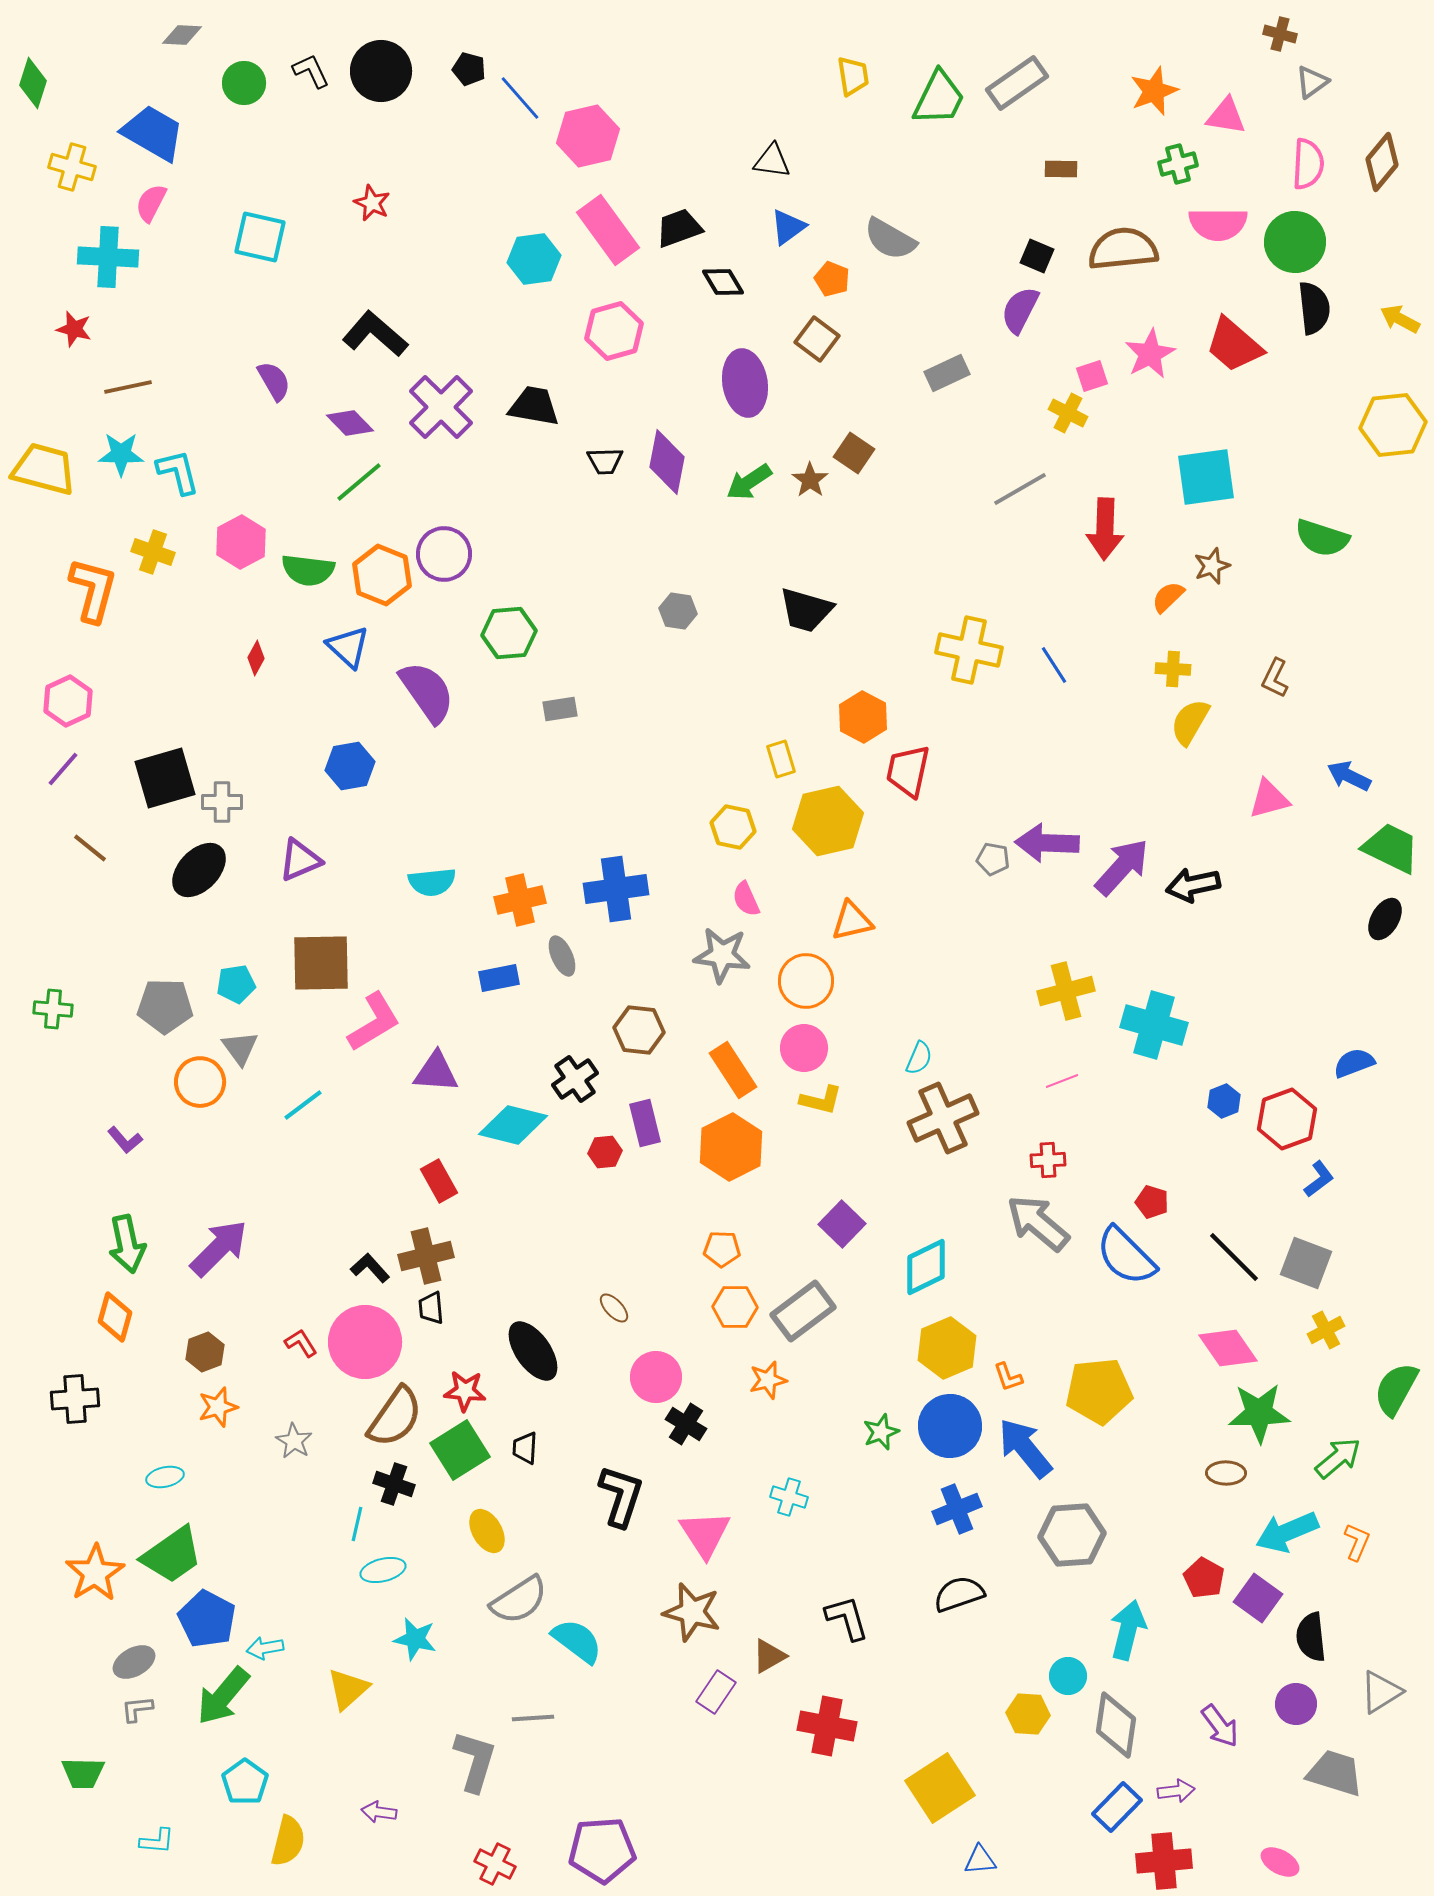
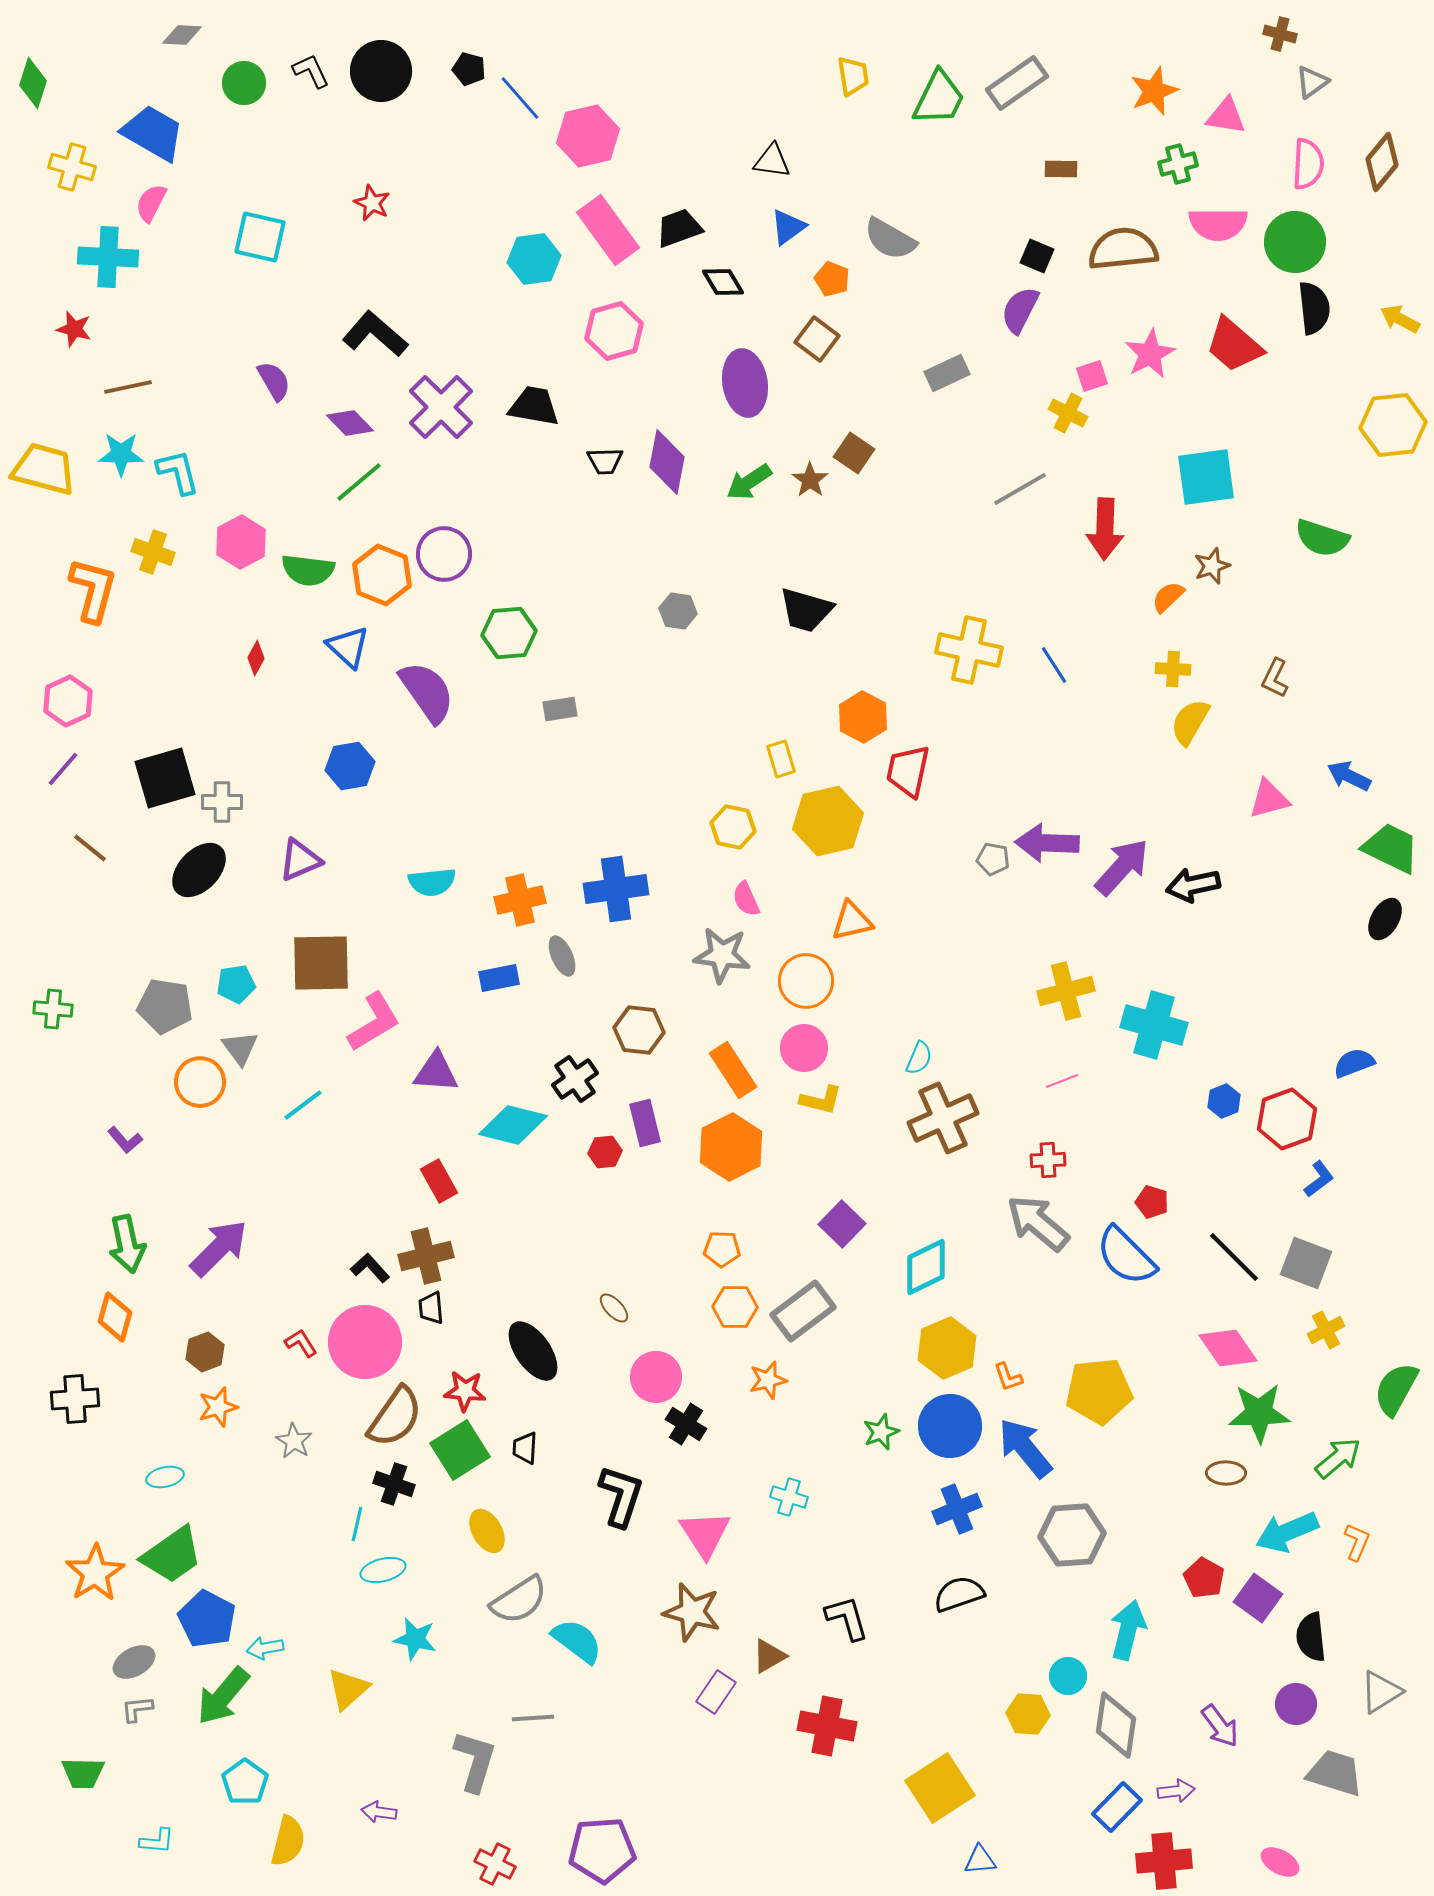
gray pentagon at (165, 1006): rotated 8 degrees clockwise
